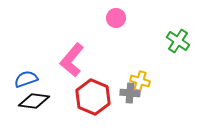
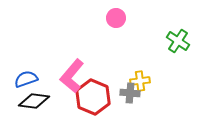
pink L-shape: moved 16 px down
yellow cross: rotated 24 degrees counterclockwise
